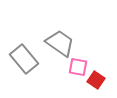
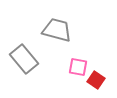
gray trapezoid: moved 3 px left, 13 px up; rotated 20 degrees counterclockwise
